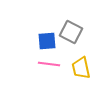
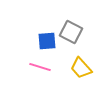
pink line: moved 9 px left, 3 px down; rotated 10 degrees clockwise
yellow trapezoid: rotated 30 degrees counterclockwise
